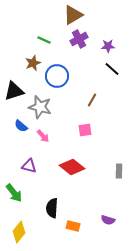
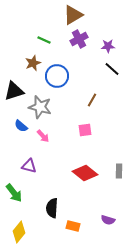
red diamond: moved 13 px right, 6 px down
